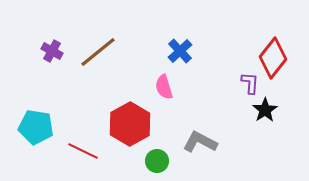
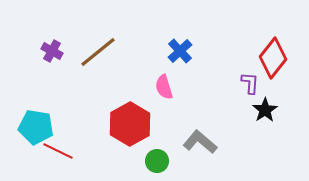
gray L-shape: rotated 12 degrees clockwise
red line: moved 25 px left
